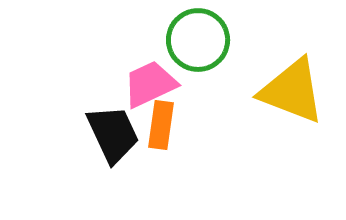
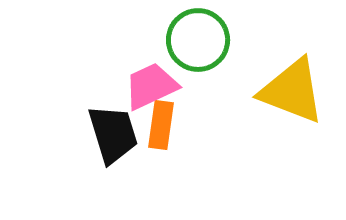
pink trapezoid: moved 1 px right, 2 px down
black trapezoid: rotated 8 degrees clockwise
